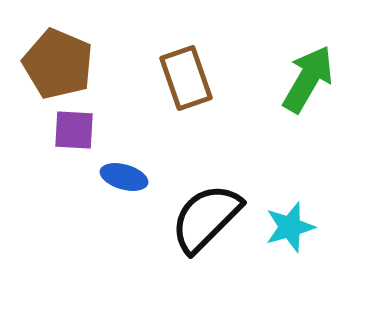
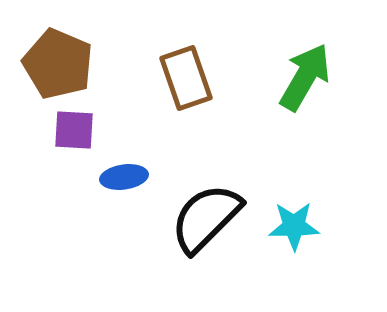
green arrow: moved 3 px left, 2 px up
blue ellipse: rotated 24 degrees counterclockwise
cyan star: moved 4 px right, 1 px up; rotated 15 degrees clockwise
